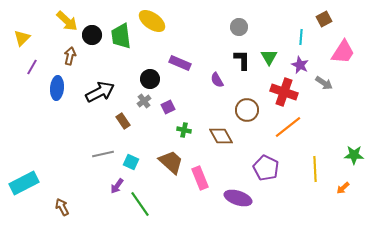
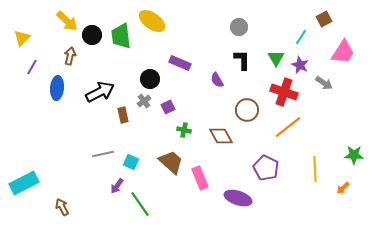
cyan line at (301, 37): rotated 28 degrees clockwise
green triangle at (269, 57): moved 7 px right, 1 px down
brown rectangle at (123, 121): moved 6 px up; rotated 21 degrees clockwise
